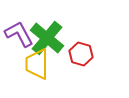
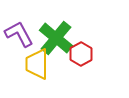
green cross: moved 9 px right
red hexagon: rotated 15 degrees clockwise
